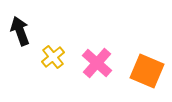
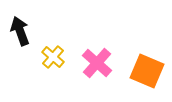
yellow cross: rotated 10 degrees counterclockwise
